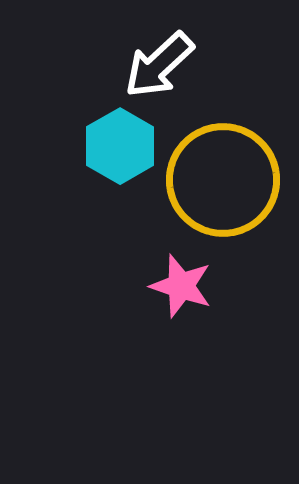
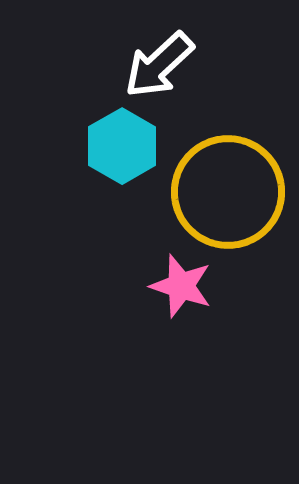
cyan hexagon: moved 2 px right
yellow circle: moved 5 px right, 12 px down
